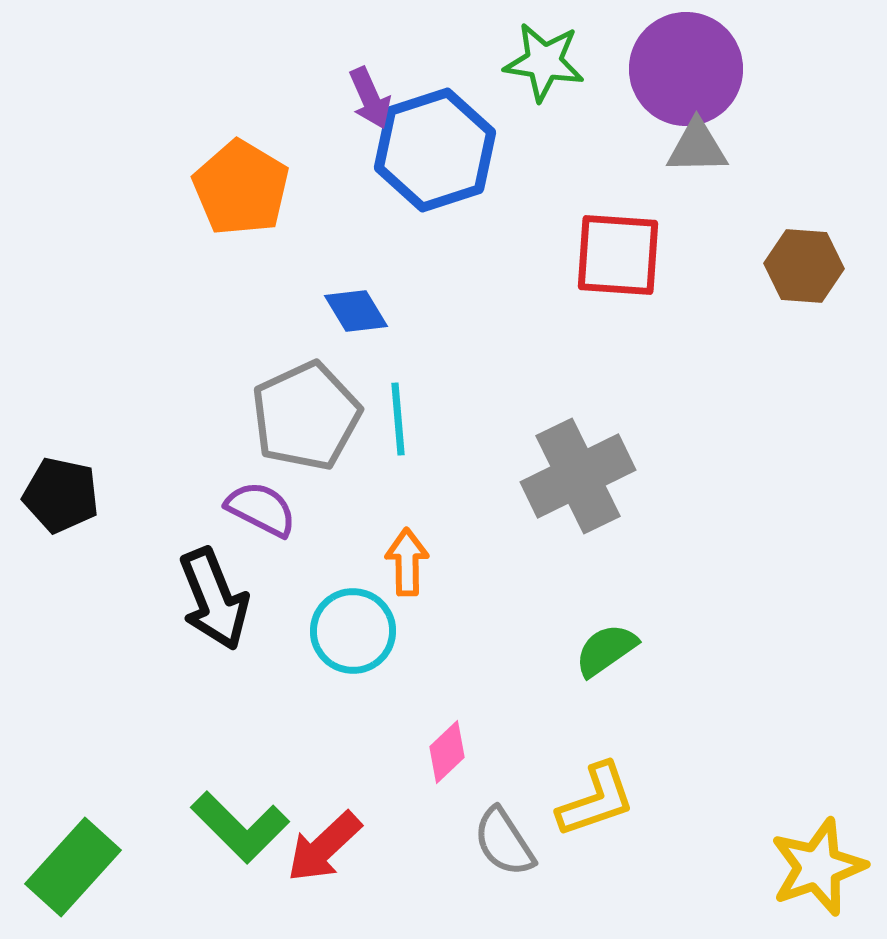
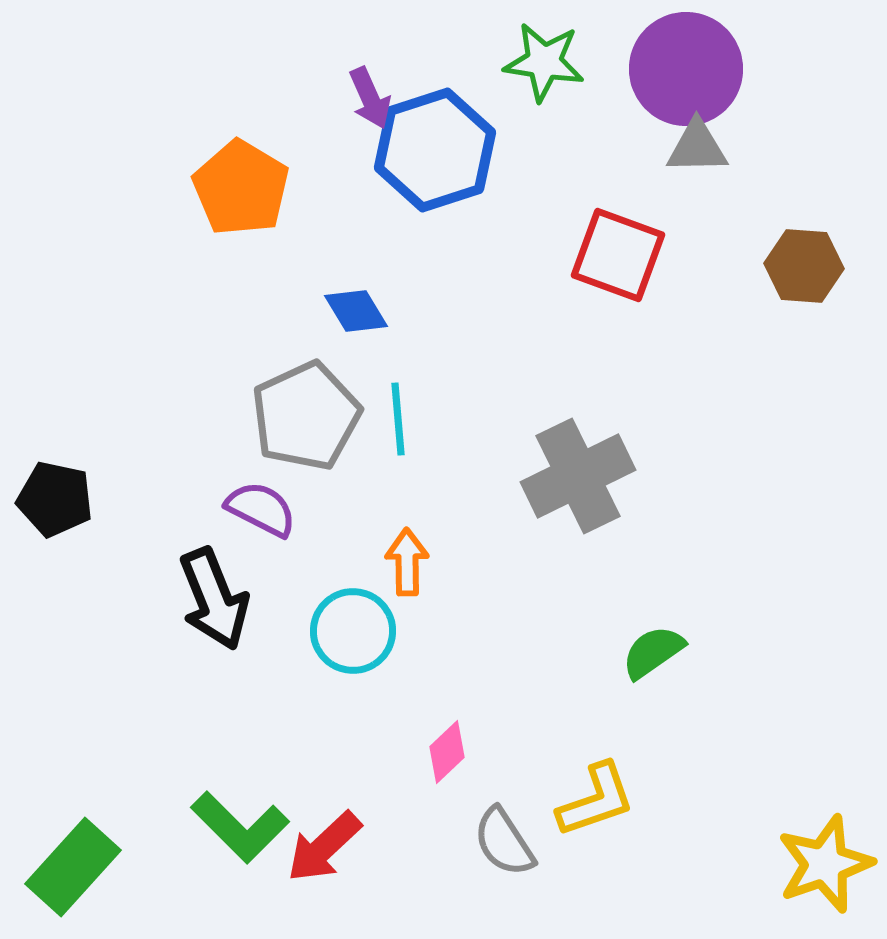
red square: rotated 16 degrees clockwise
black pentagon: moved 6 px left, 4 px down
green semicircle: moved 47 px right, 2 px down
yellow star: moved 7 px right, 3 px up
